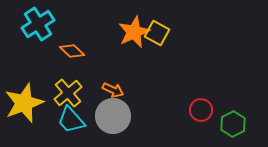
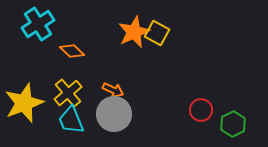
gray circle: moved 1 px right, 2 px up
cyan trapezoid: rotated 20 degrees clockwise
